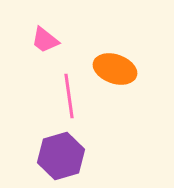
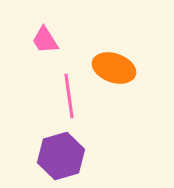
pink trapezoid: rotated 20 degrees clockwise
orange ellipse: moved 1 px left, 1 px up
